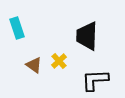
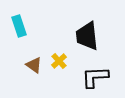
cyan rectangle: moved 2 px right, 2 px up
black trapezoid: rotated 8 degrees counterclockwise
black L-shape: moved 3 px up
